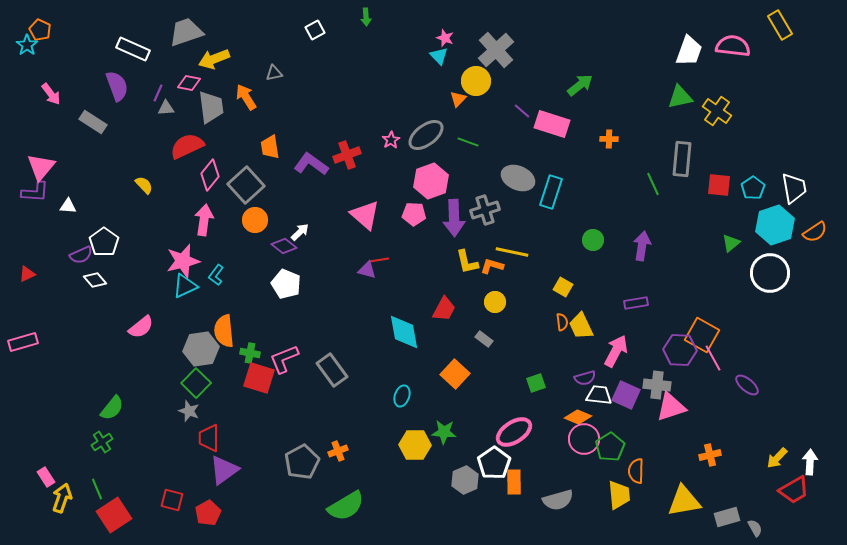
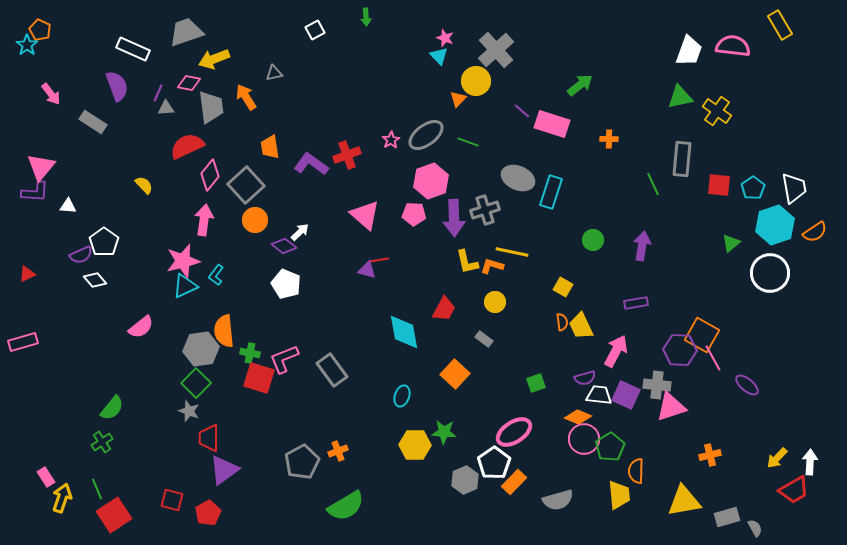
orange rectangle at (514, 482): rotated 45 degrees clockwise
